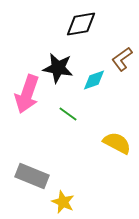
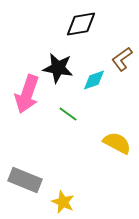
gray rectangle: moved 7 px left, 4 px down
